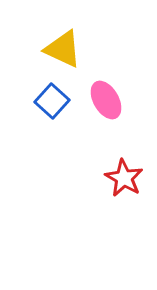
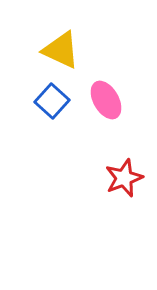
yellow triangle: moved 2 px left, 1 px down
red star: rotated 21 degrees clockwise
